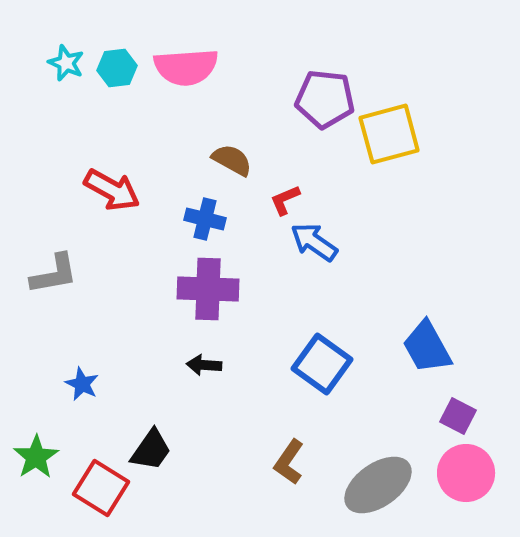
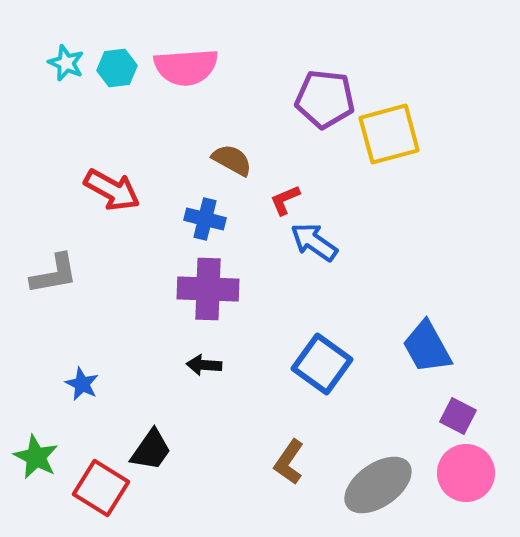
green star: rotated 12 degrees counterclockwise
